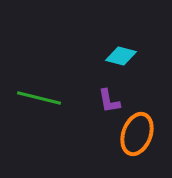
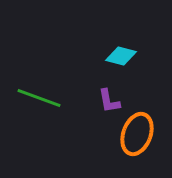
green line: rotated 6 degrees clockwise
